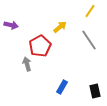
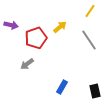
red pentagon: moved 4 px left, 8 px up; rotated 10 degrees clockwise
gray arrow: rotated 112 degrees counterclockwise
